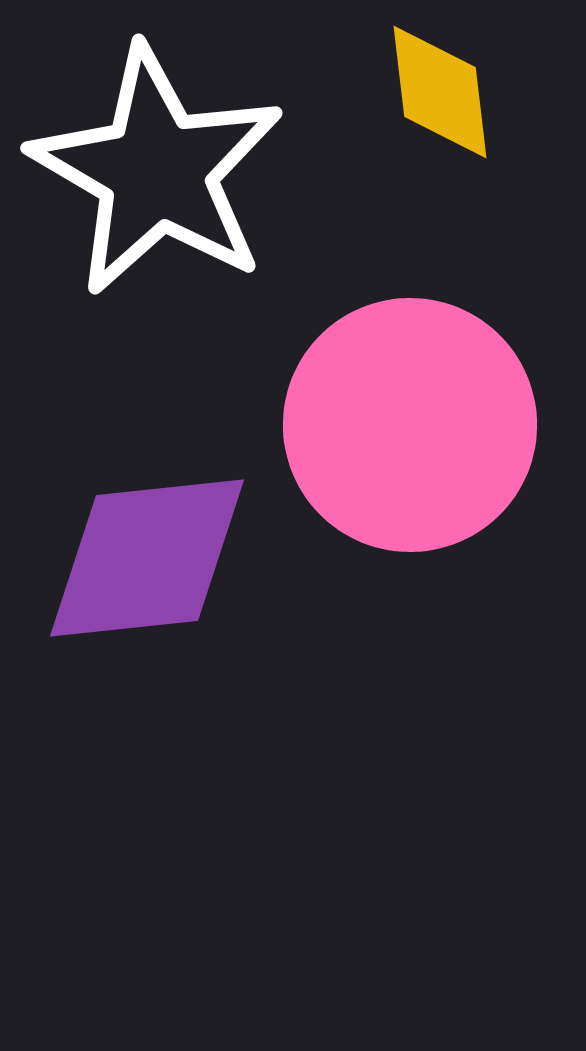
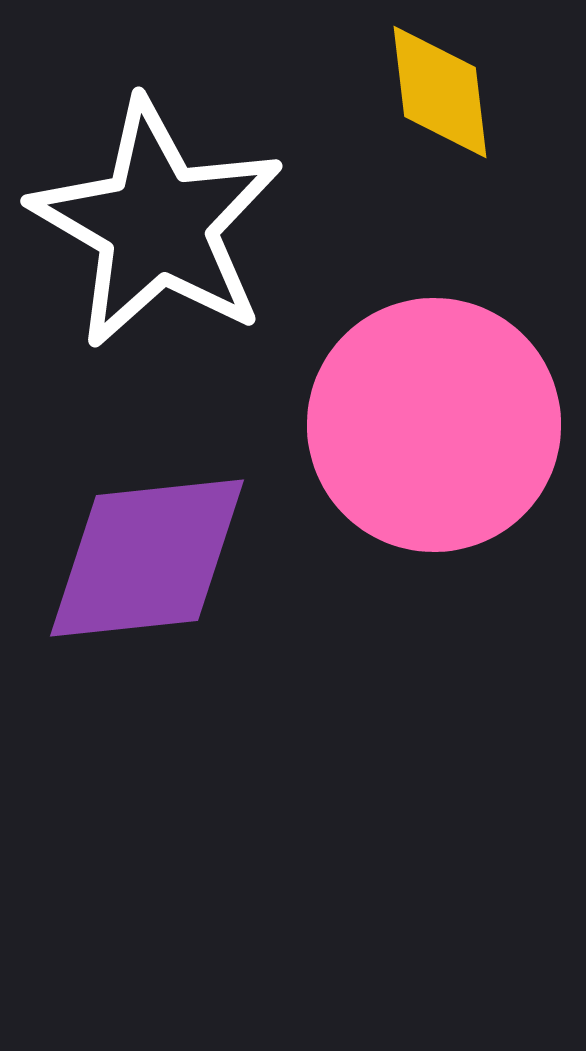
white star: moved 53 px down
pink circle: moved 24 px right
